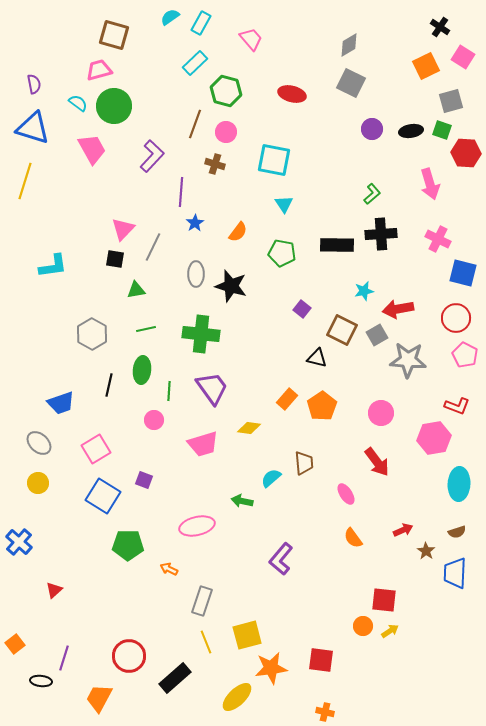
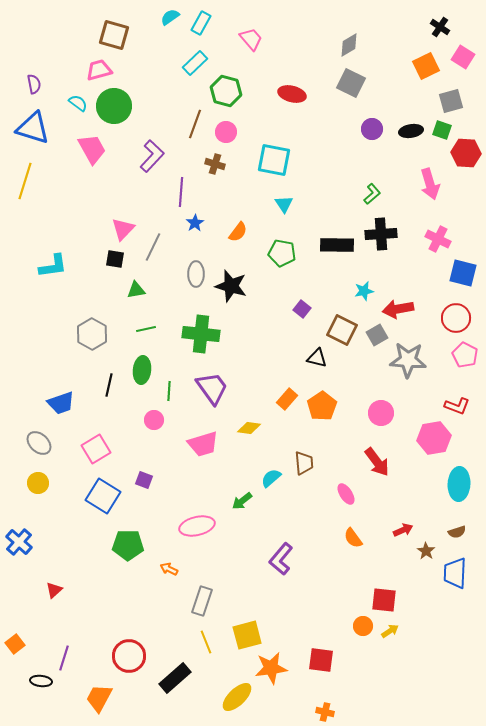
green arrow at (242, 501): rotated 50 degrees counterclockwise
